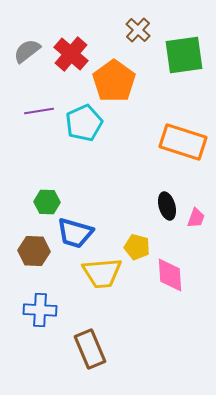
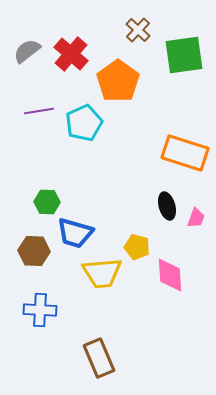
orange pentagon: moved 4 px right
orange rectangle: moved 2 px right, 11 px down
brown rectangle: moved 9 px right, 9 px down
